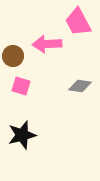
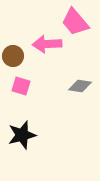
pink trapezoid: moved 3 px left; rotated 12 degrees counterclockwise
